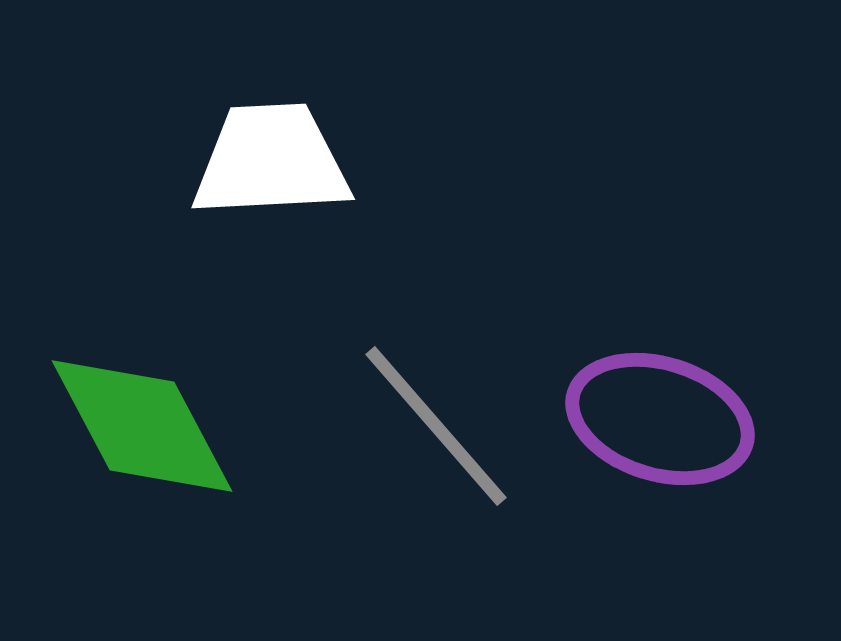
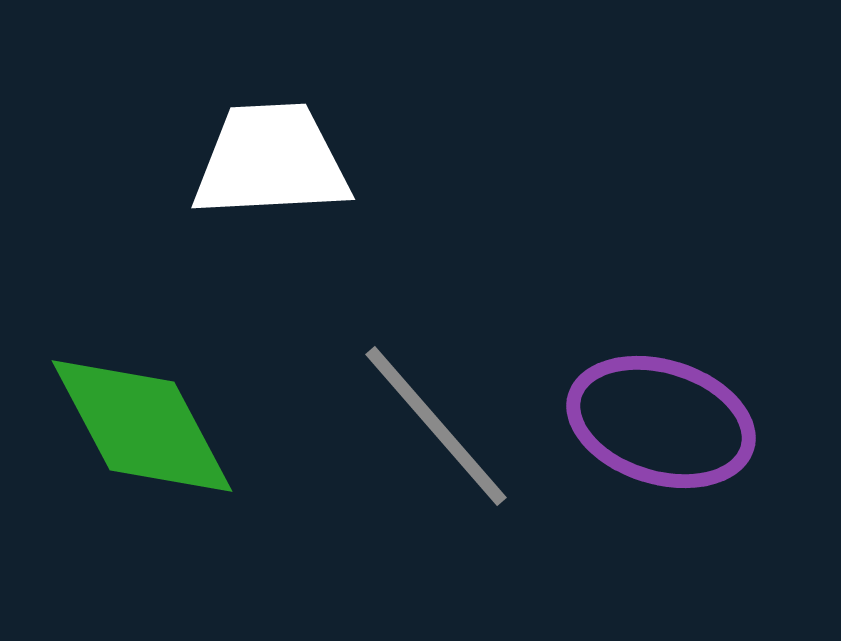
purple ellipse: moved 1 px right, 3 px down
